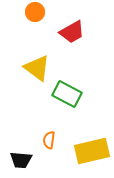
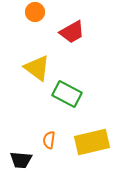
yellow rectangle: moved 9 px up
